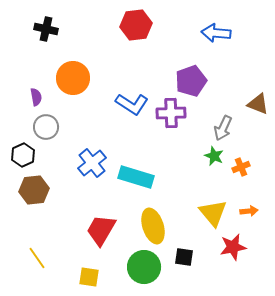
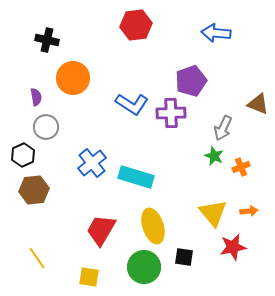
black cross: moved 1 px right, 11 px down
